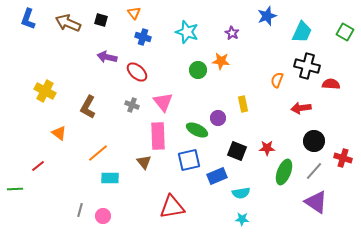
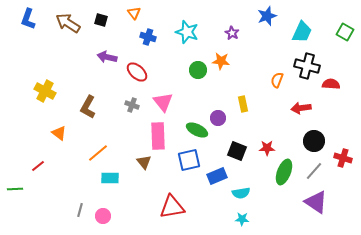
brown arrow at (68, 23): rotated 10 degrees clockwise
blue cross at (143, 37): moved 5 px right
